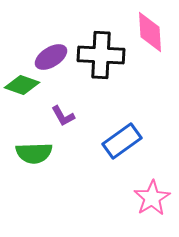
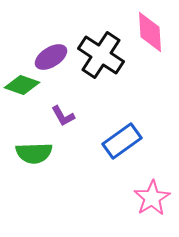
black cross: rotated 30 degrees clockwise
